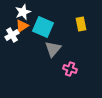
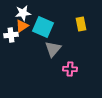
white star: moved 1 px down; rotated 14 degrees clockwise
white cross: moved 1 px left; rotated 24 degrees clockwise
pink cross: rotated 16 degrees counterclockwise
